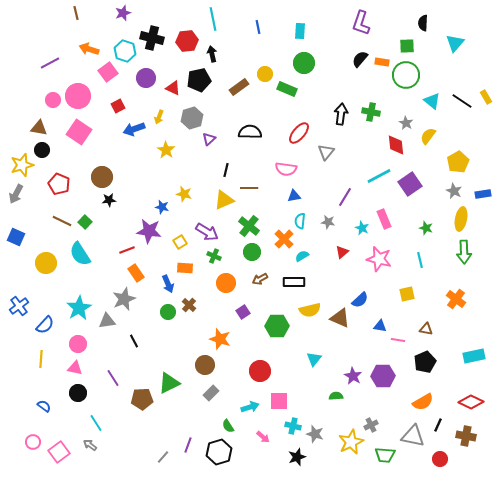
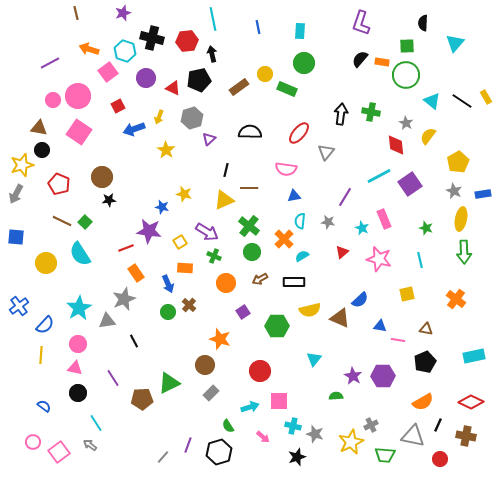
blue square at (16, 237): rotated 18 degrees counterclockwise
red line at (127, 250): moved 1 px left, 2 px up
yellow line at (41, 359): moved 4 px up
